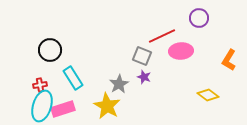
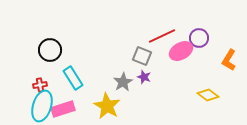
purple circle: moved 20 px down
pink ellipse: rotated 25 degrees counterclockwise
gray star: moved 4 px right, 2 px up
